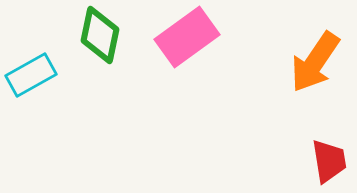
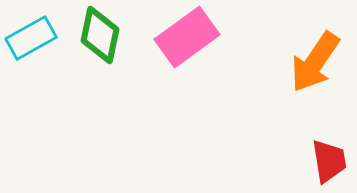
cyan rectangle: moved 37 px up
